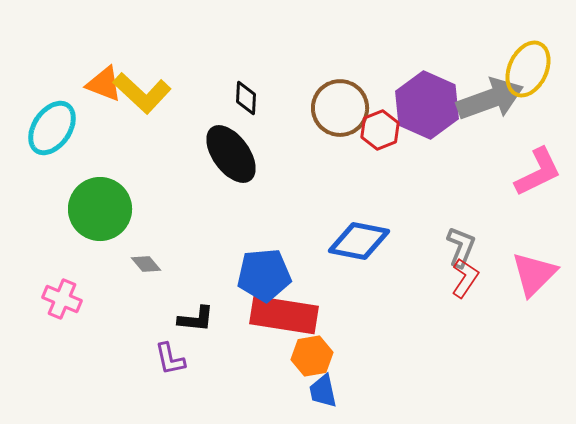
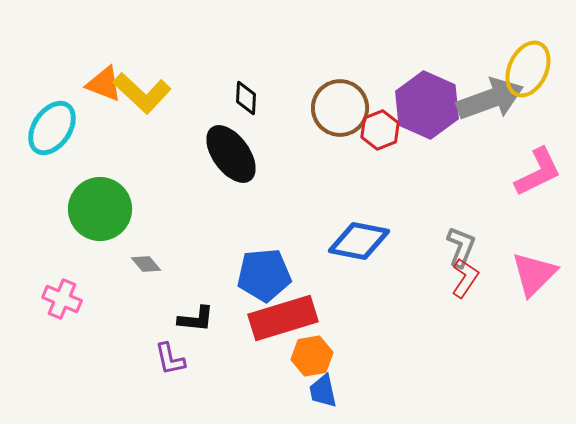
red rectangle: moved 1 px left, 3 px down; rotated 26 degrees counterclockwise
